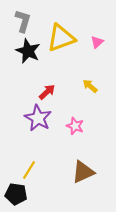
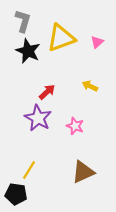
yellow arrow: rotated 14 degrees counterclockwise
